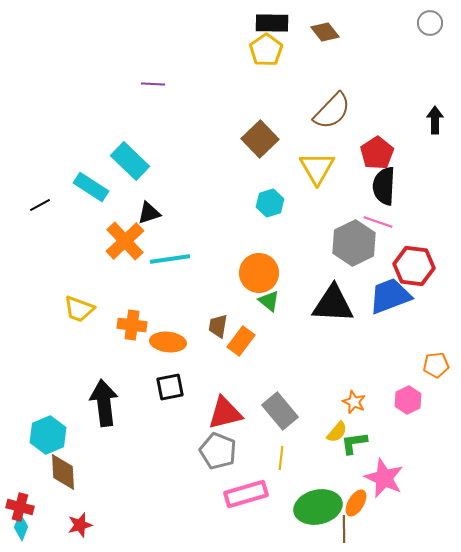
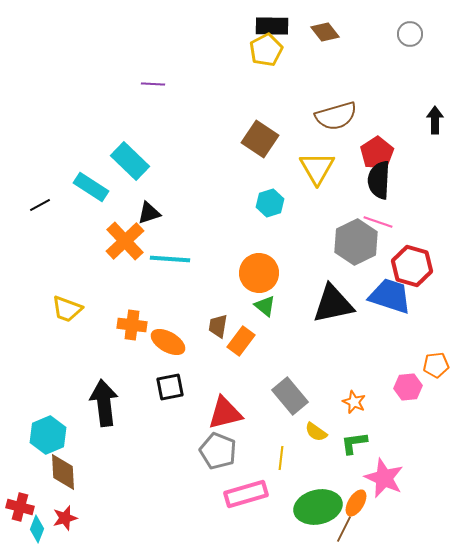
black rectangle at (272, 23): moved 3 px down
gray circle at (430, 23): moved 20 px left, 11 px down
yellow pentagon at (266, 50): rotated 8 degrees clockwise
brown semicircle at (332, 111): moved 4 px right, 5 px down; rotated 30 degrees clockwise
brown square at (260, 139): rotated 12 degrees counterclockwise
black semicircle at (384, 186): moved 5 px left, 6 px up
gray hexagon at (354, 243): moved 2 px right, 1 px up
cyan line at (170, 259): rotated 12 degrees clockwise
red hexagon at (414, 266): moved 2 px left; rotated 9 degrees clockwise
blue trapezoid at (390, 296): rotated 39 degrees clockwise
green triangle at (269, 301): moved 4 px left, 5 px down
black triangle at (333, 304): rotated 15 degrees counterclockwise
yellow trapezoid at (79, 309): moved 12 px left
orange ellipse at (168, 342): rotated 24 degrees clockwise
pink hexagon at (408, 400): moved 13 px up; rotated 20 degrees clockwise
gray rectangle at (280, 411): moved 10 px right, 15 px up
yellow semicircle at (337, 432): moved 21 px left; rotated 85 degrees clockwise
red star at (80, 525): moved 15 px left, 7 px up
cyan diamond at (21, 527): moved 16 px right, 2 px down
brown line at (344, 529): rotated 28 degrees clockwise
